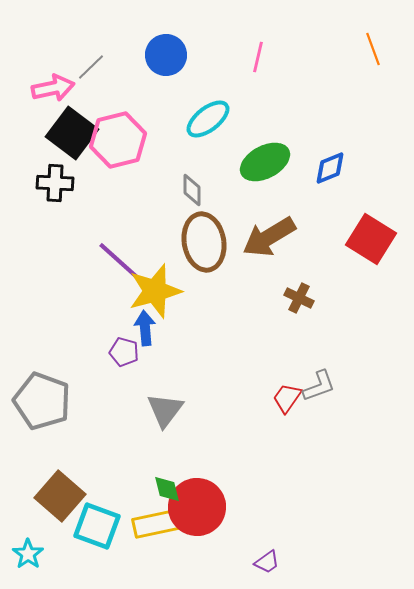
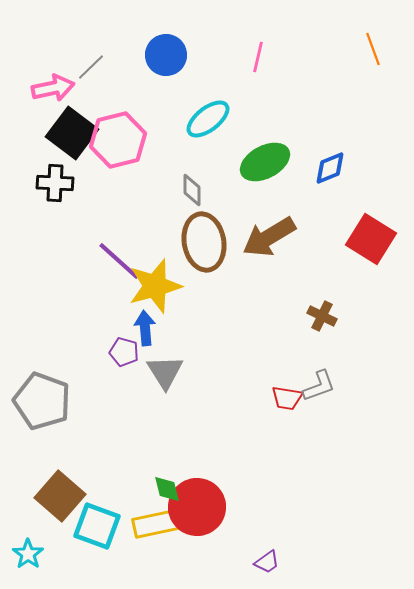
yellow star: moved 5 px up
brown cross: moved 23 px right, 18 px down
red trapezoid: rotated 116 degrees counterclockwise
gray triangle: moved 38 px up; rotated 9 degrees counterclockwise
